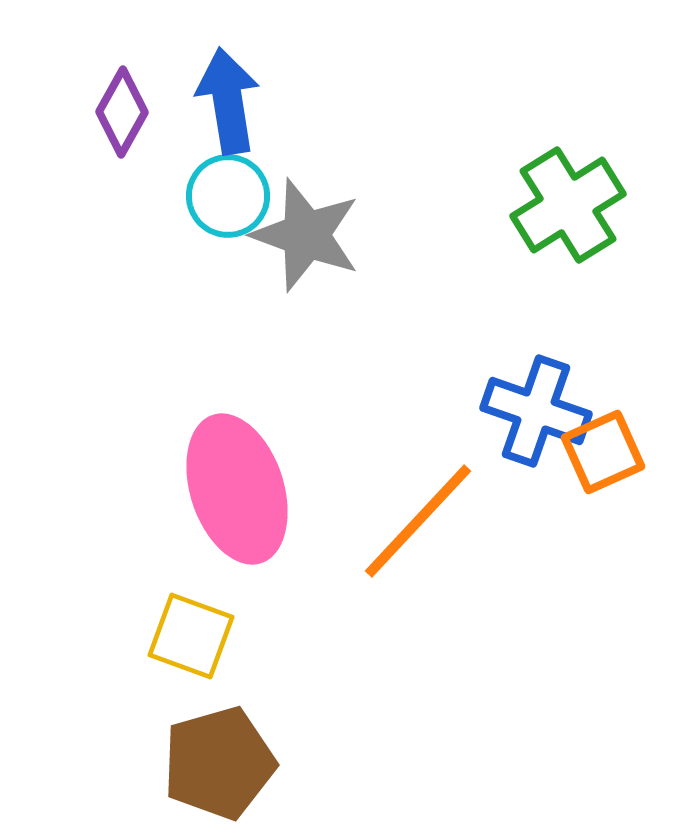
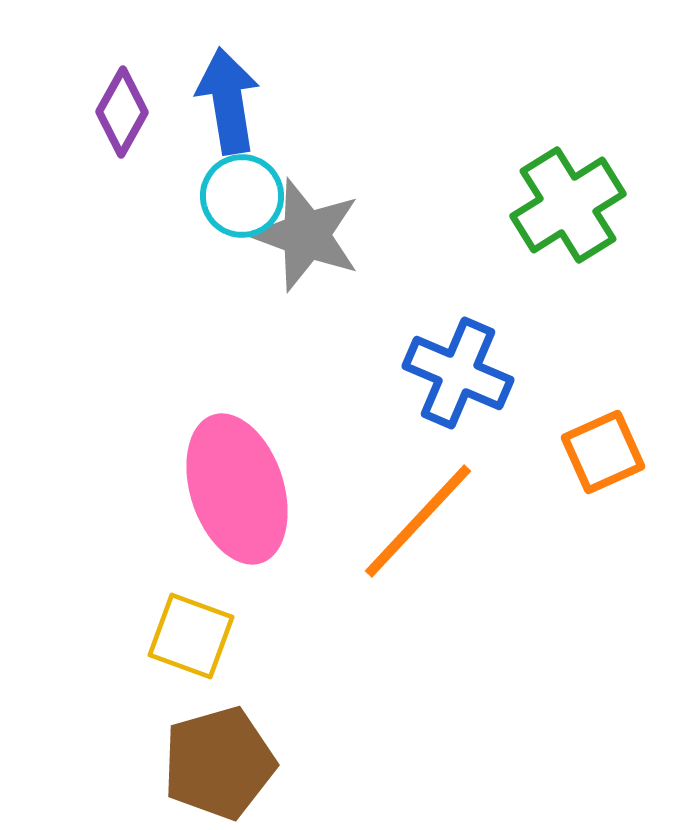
cyan circle: moved 14 px right
blue cross: moved 78 px left, 38 px up; rotated 4 degrees clockwise
